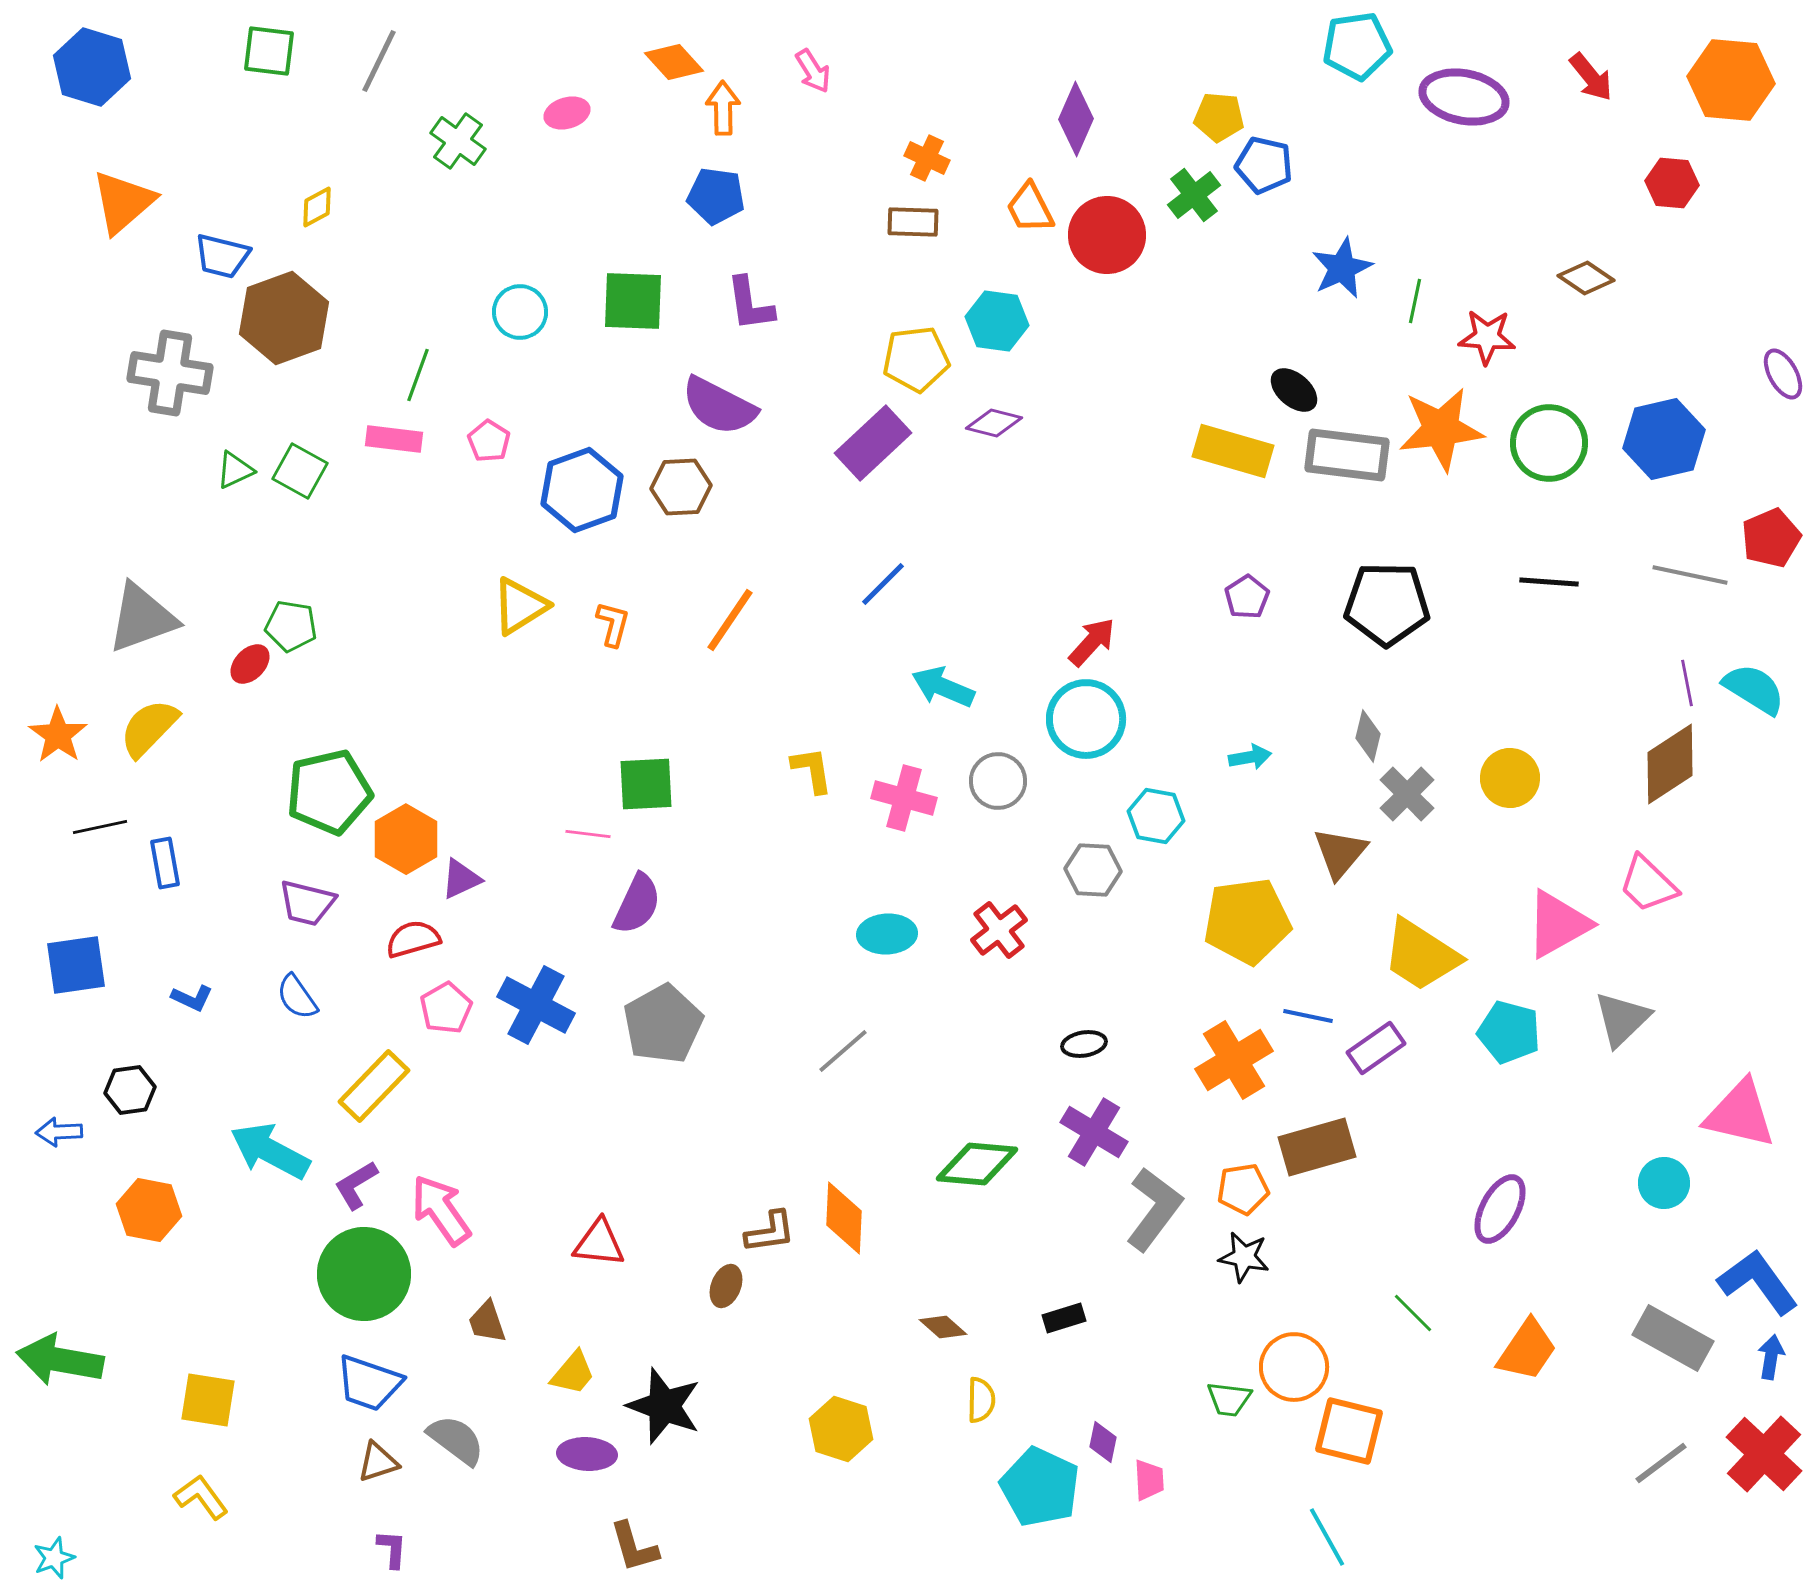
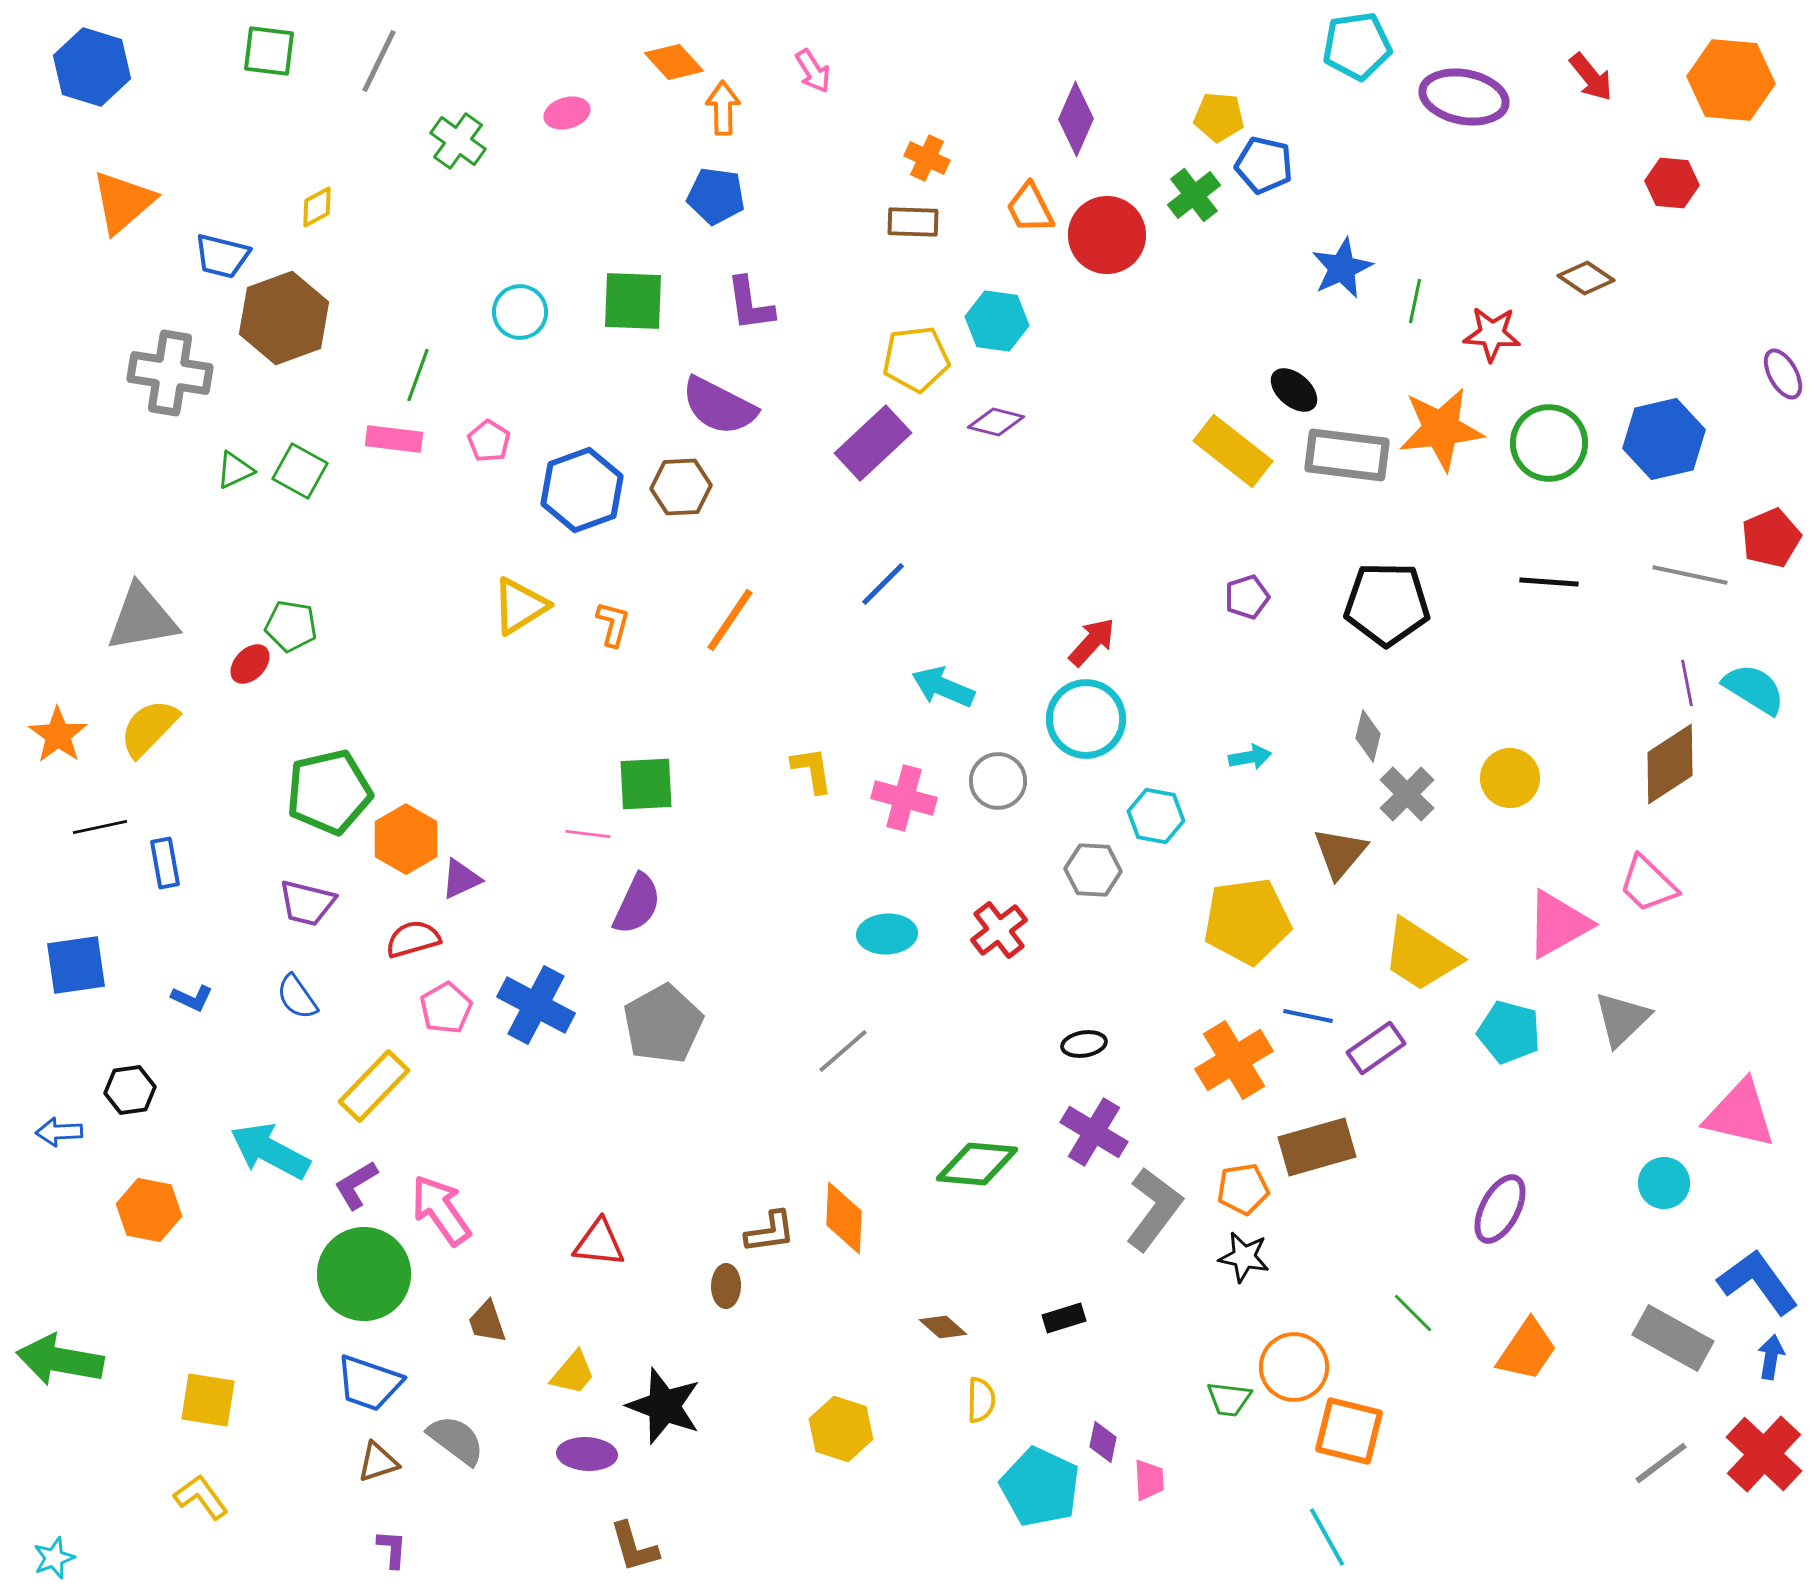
red star at (1487, 337): moved 5 px right, 3 px up
purple diamond at (994, 423): moved 2 px right, 1 px up
yellow rectangle at (1233, 451): rotated 22 degrees clockwise
purple pentagon at (1247, 597): rotated 15 degrees clockwise
gray triangle at (142, 618): rotated 10 degrees clockwise
brown ellipse at (726, 1286): rotated 21 degrees counterclockwise
